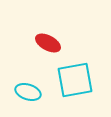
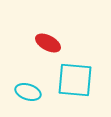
cyan square: rotated 15 degrees clockwise
